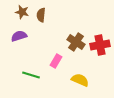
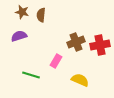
brown cross: rotated 36 degrees clockwise
